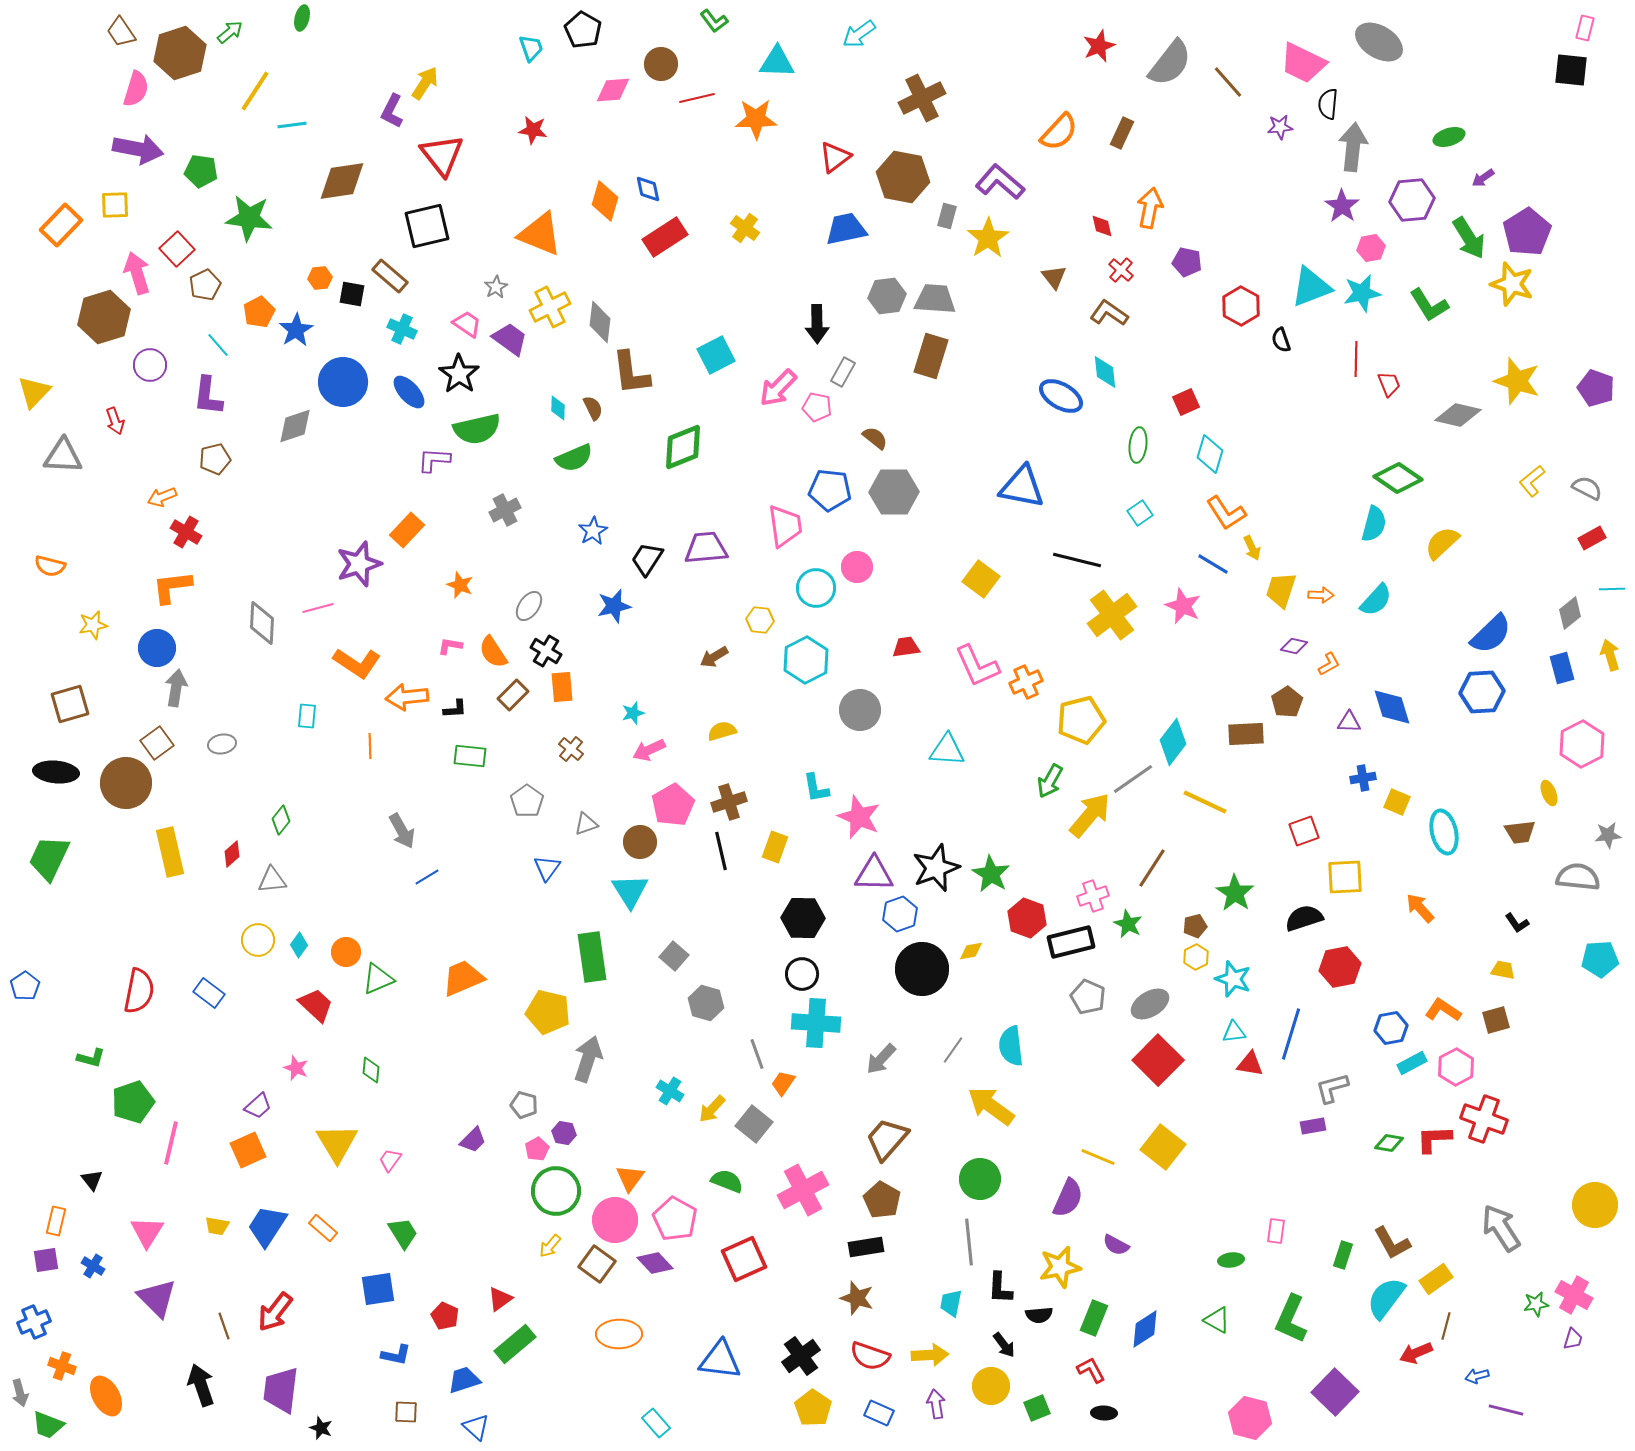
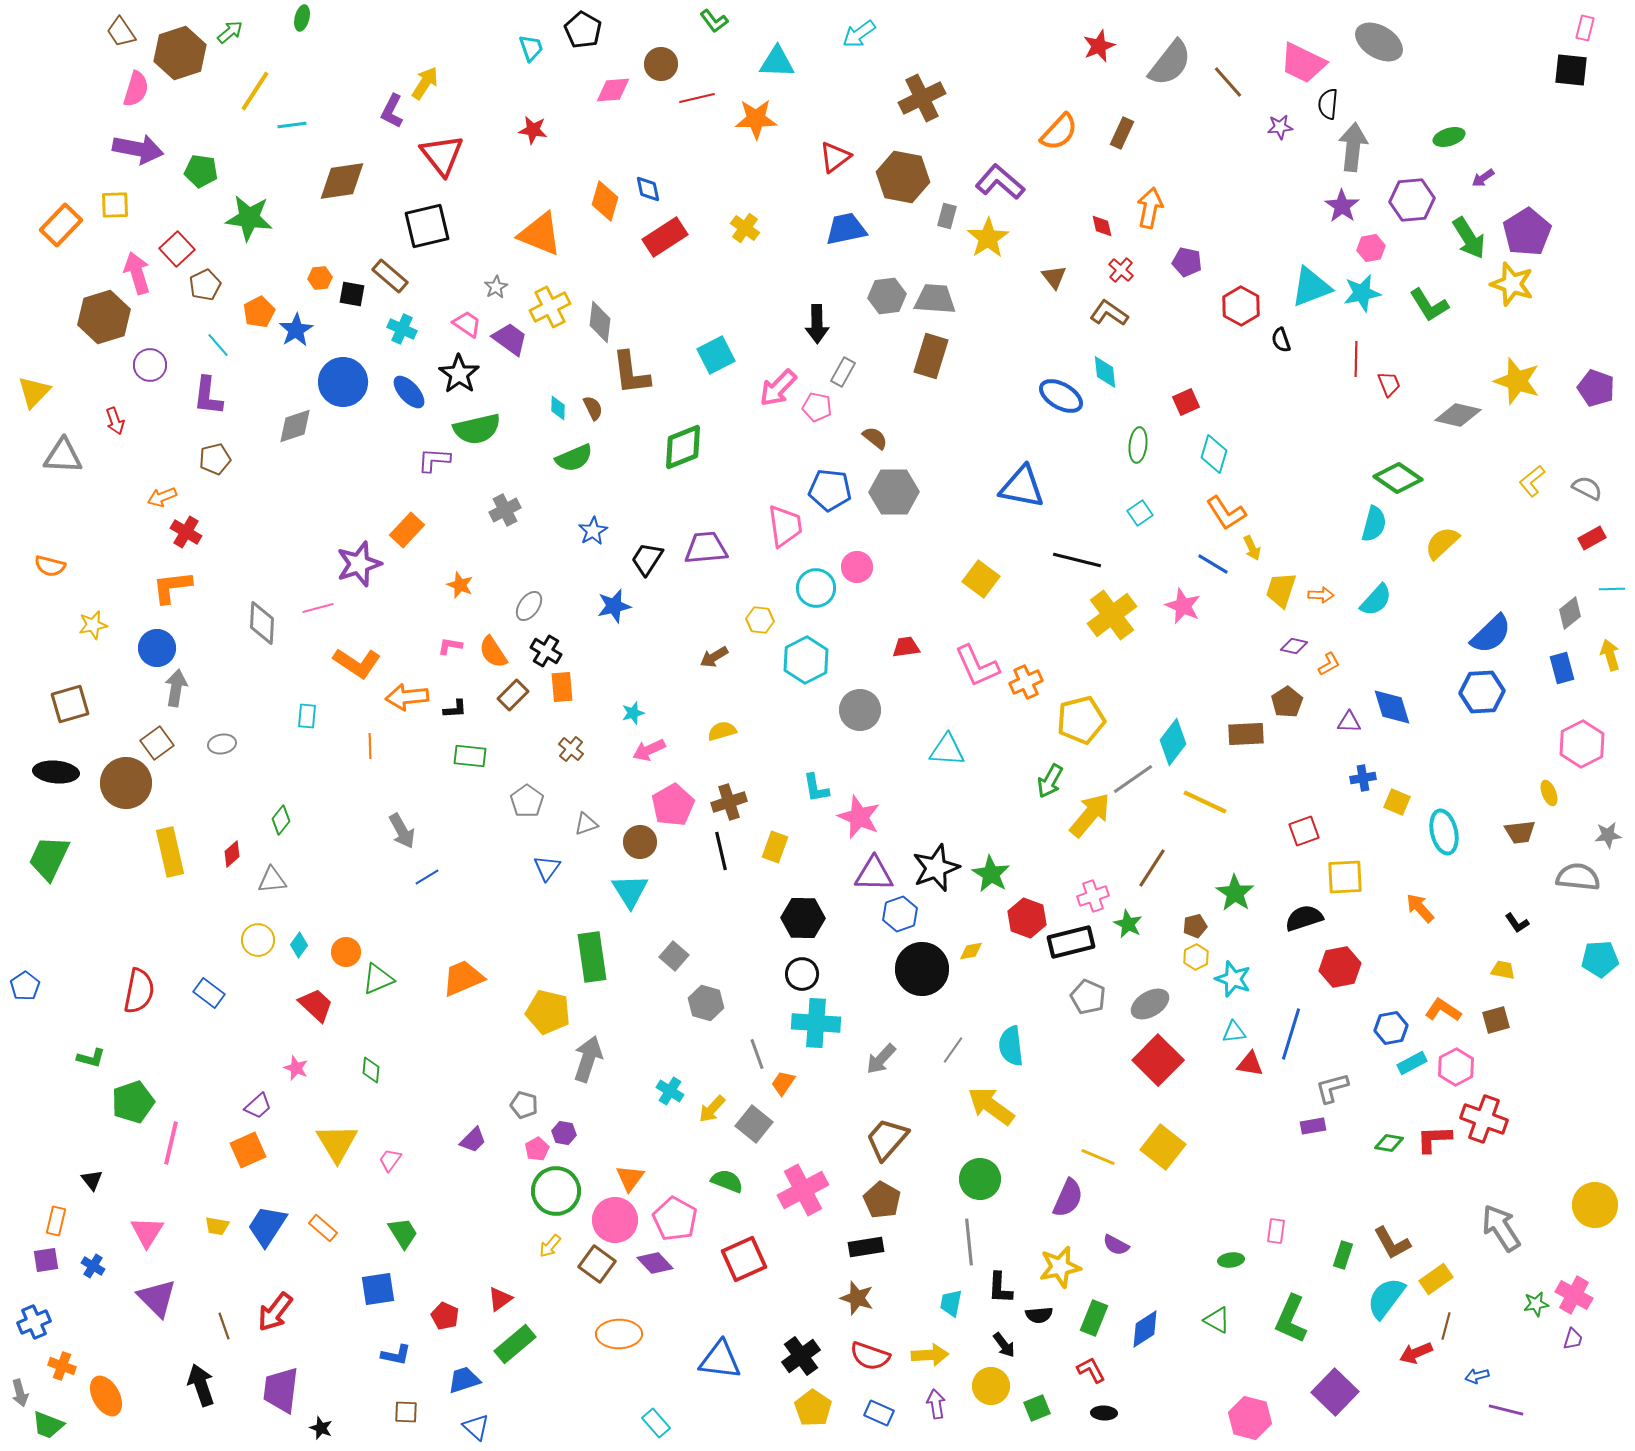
cyan diamond at (1210, 454): moved 4 px right
